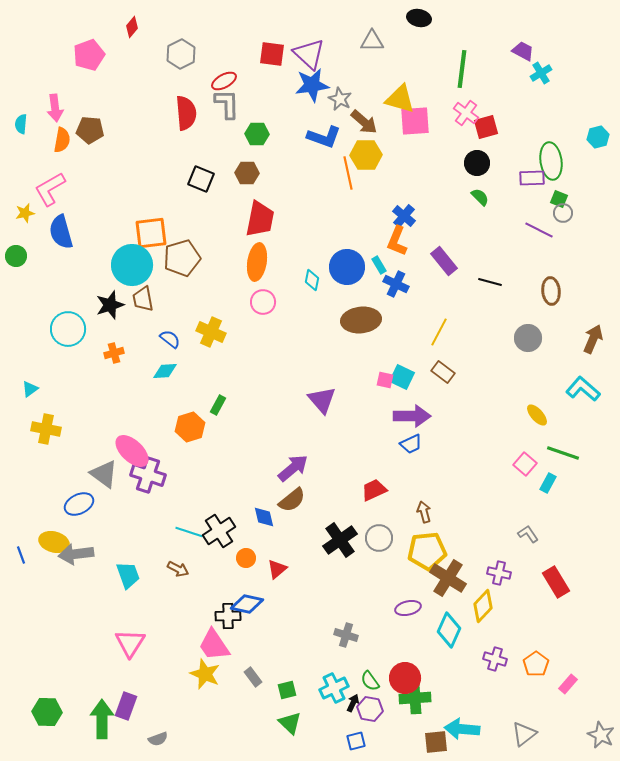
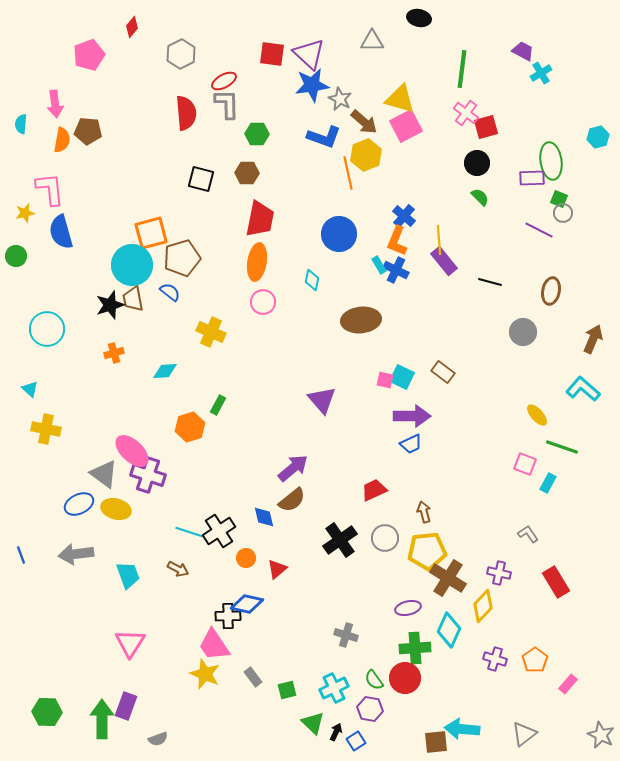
pink arrow at (55, 108): moved 4 px up
pink square at (415, 121): moved 9 px left, 5 px down; rotated 24 degrees counterclockwise
brown pentagon at (90, 130): moved 2 px left, 1 px down
yellow hexagon at (366, 155): rotated 20 degrees counterclockwise
black square at (201, 179): rotated 8 degrees counterclockwise
pink L-shape at (50, 189): rotated 114 degrees clockwise
orange square at (151, 233): rotated 8 degrees counterclockwise
blue circle at (347, 267): moved 8 px left, 33 px up
blue cross at (396, 284): moved 14 px up
brown ellipse at (551, 291): rotated 16 degrees clockwise
brown trapezoid at (143, 299): moved 10 px left
cyan circle at (68, 329): moved 21 px left
yellow line at (439, 332): moved 92 px up; rotated 32 degrees counterclockwise
gray circle at (528, 338): moved 5 px left, 6 px up
blue semicircle at (170, 339): moved 47 px up
cyan triangle at (30, 389): rotated 42 degrees counterclockwise
green line at (563, 453): moved 1 px left, 6 px up
pink square at (525, 464): rotated 20 degrees counterclockwise
gray circle at (379, 538): moved 6 px right
yellow ellipse at (54, 542): moved 62 px right, 33 px up
orange pentagon at (536, 664): moved 1 px left, 4 px up
green semicircle at (370, 681): moved 4 px right, 1 px up
green cross at (415, 698): moved 50 px up
black arrow at (353, 703): moved 17 px left, 29 px down
green triangle at (290, 723): moved 23 px right
blue square at (356, 741): rotated 18 degrees counterclockwise
